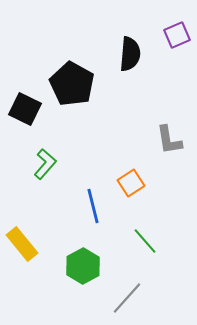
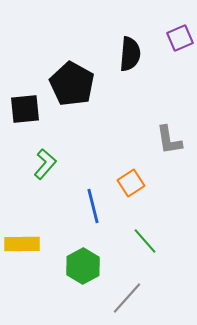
purple square: moved 3 px right, 3 px down
black square: rotated 32 degrees counterclockwise
yellow rectangle: rotated 52 degrees counterclockwise
